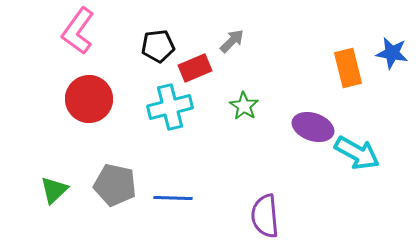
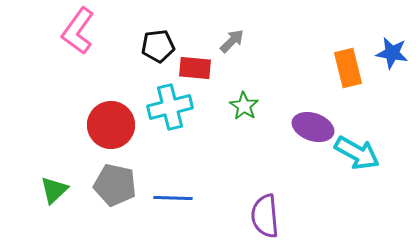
red rectangle: rotated 28 degrees clockwise
red circle: moved 22 px right, 26 px down
